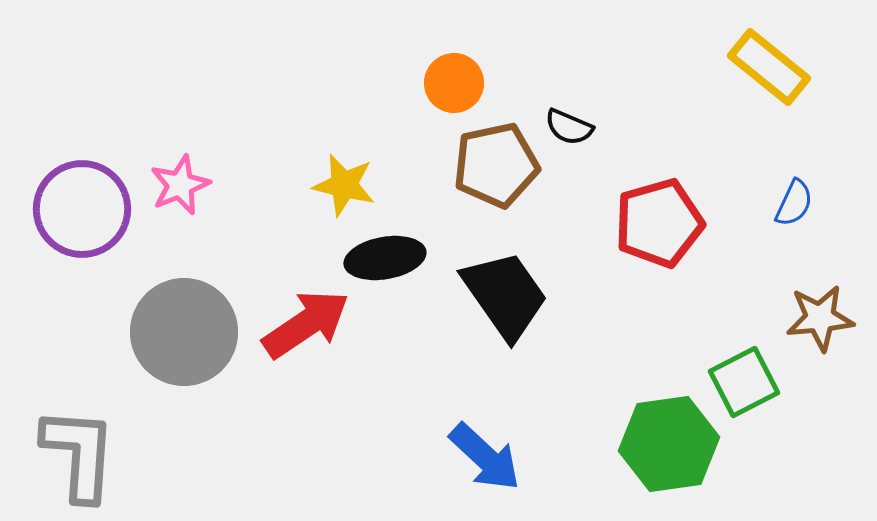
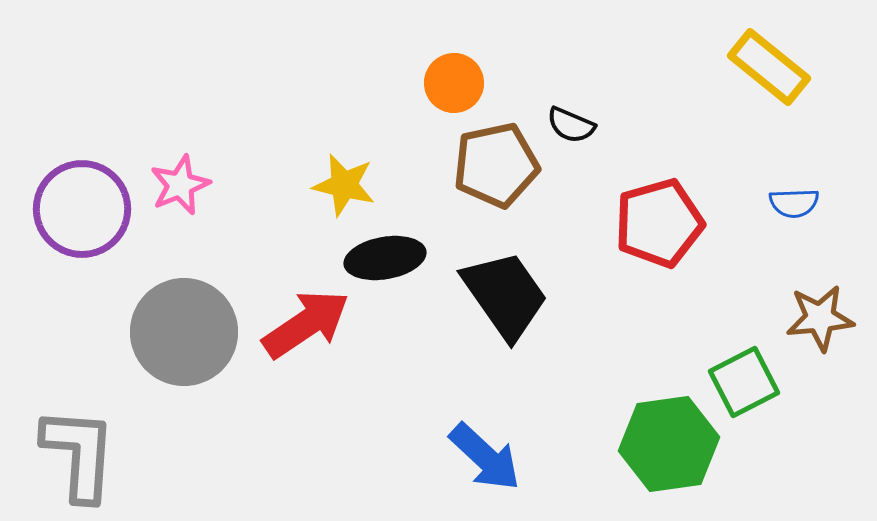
black semicircle: moved 2 px right, 2 px up
blue semicircle: rotated 63 degrees clockwise
